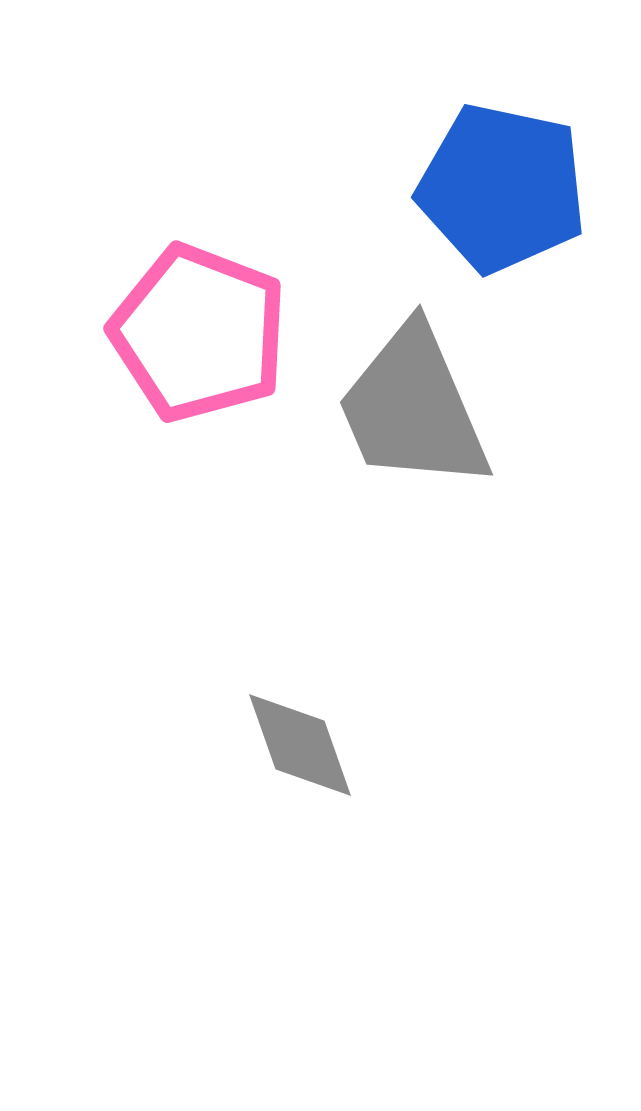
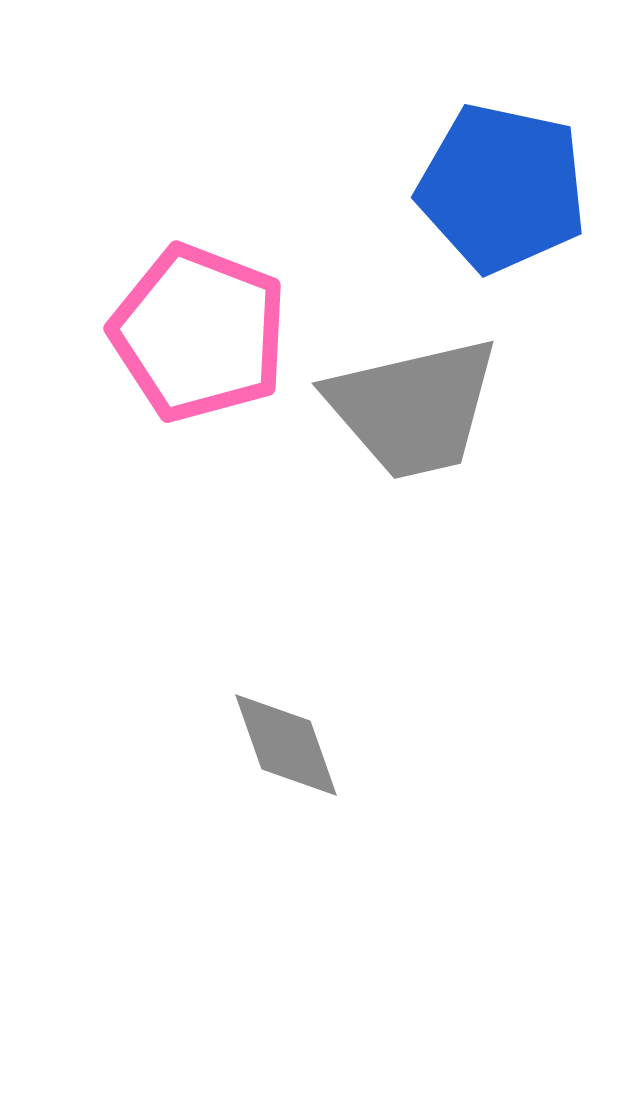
gray trapezoid: rotated 80 degrees counterclockwise
gray diamond: moved 14 px left
